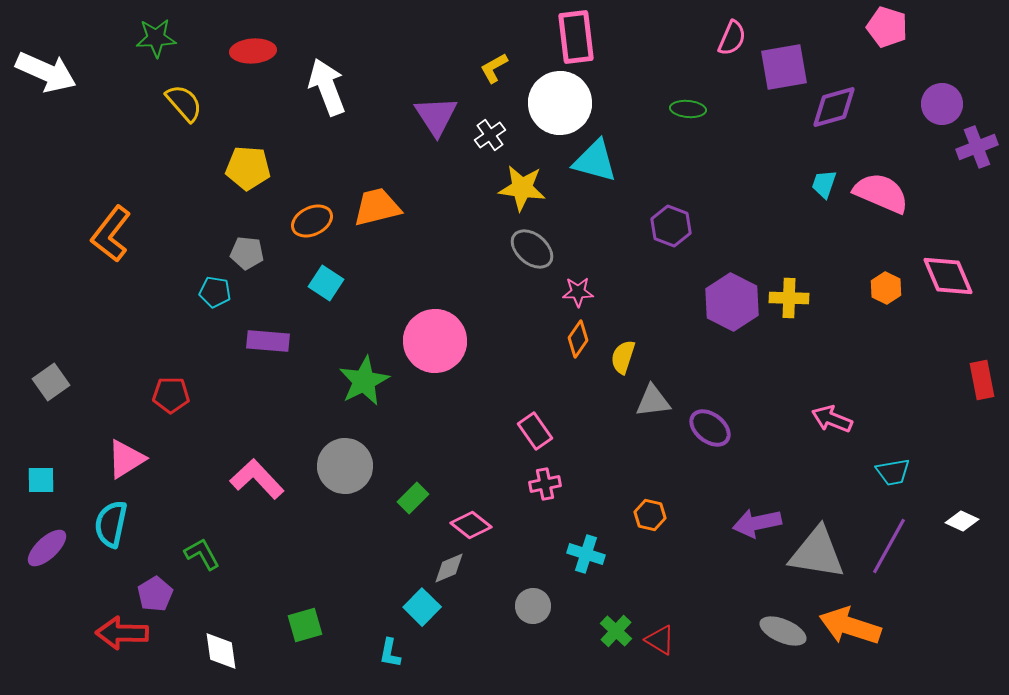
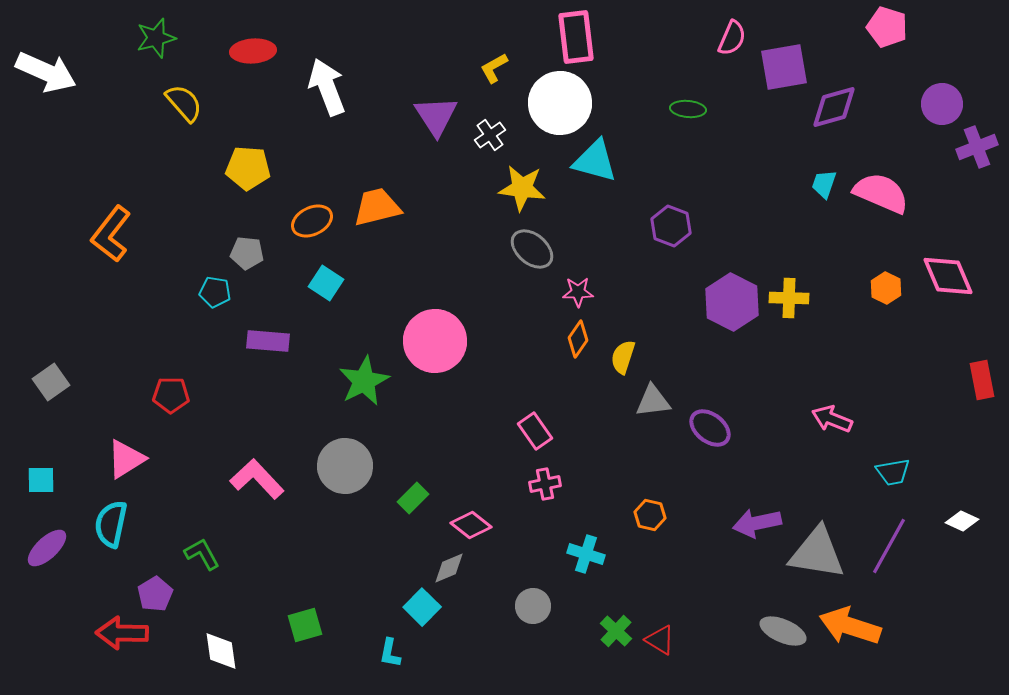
green star at (156, 38): rotated 12 degrees counterclockwise
